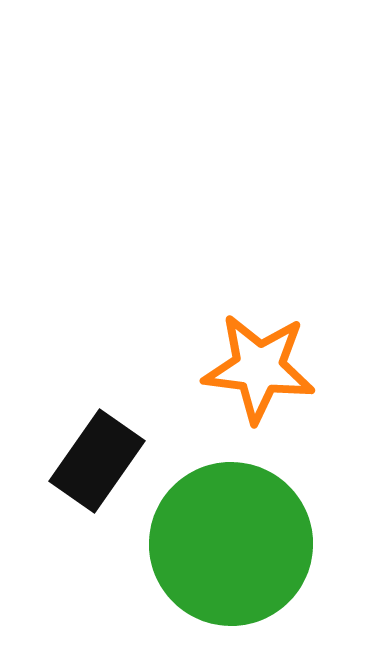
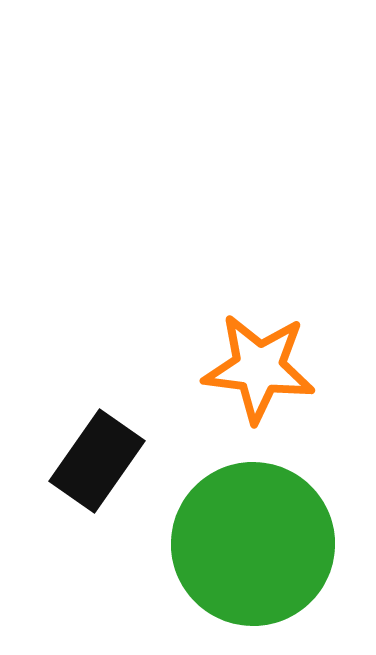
green circle: moved 22 px right
